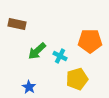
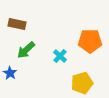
green arrow: moved 11 px left, 1 px up
cyan cross: rotated 16 degrees clockwise
yellow pentagon: moved 5 px right, 4 px down
blue star: moved 19 px left, 14 px up
